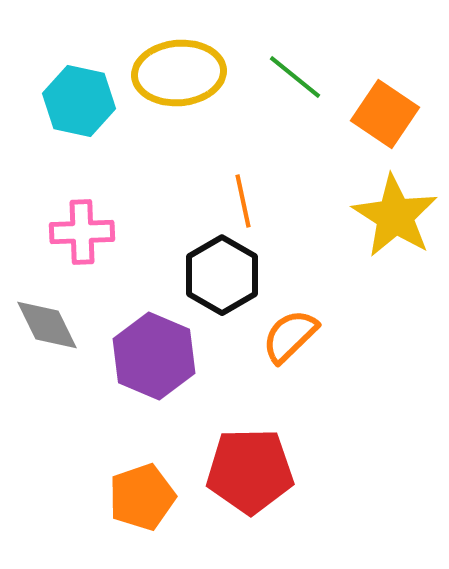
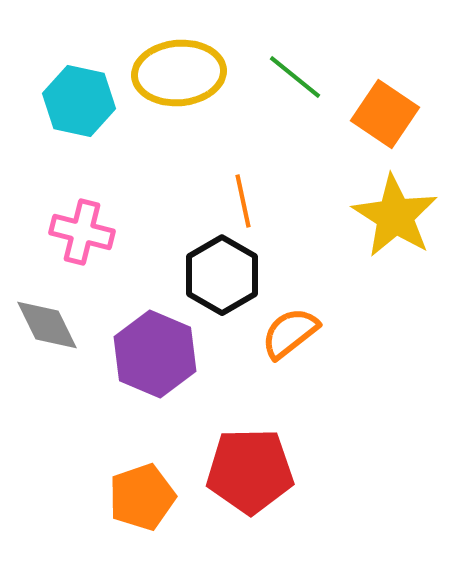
pink cross: rotated 16 degrees clockwise
orange semicircle: moved 3 px up; rotated 6 degrees clockwise
purple hexagon: moved 1 px right, 2 px up
